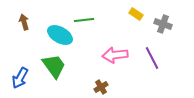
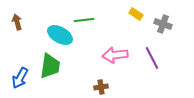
brown arrow: moved 7 px left
green trapezoid: moved 4 px left; rotated 44 degrees clockwise
brown cross: rotated 24 degrees clockwise
